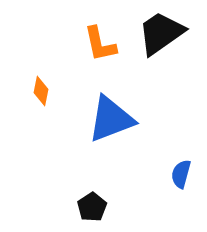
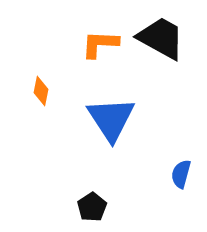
black trapezoid: moved 5 px down; rotated 64 degrees clockwise
orange L-shape: rotated 105 degrees clockwise
blue triangle: rotated 42 degrees counterclockwise
